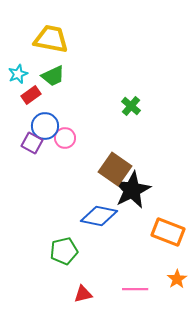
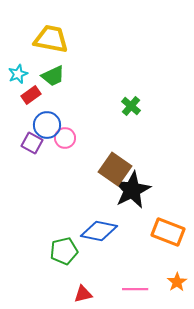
blue circle: moved 2 px right, 1 px up
blue diamond: moved 15 px down
orange star: moved 3 px down
